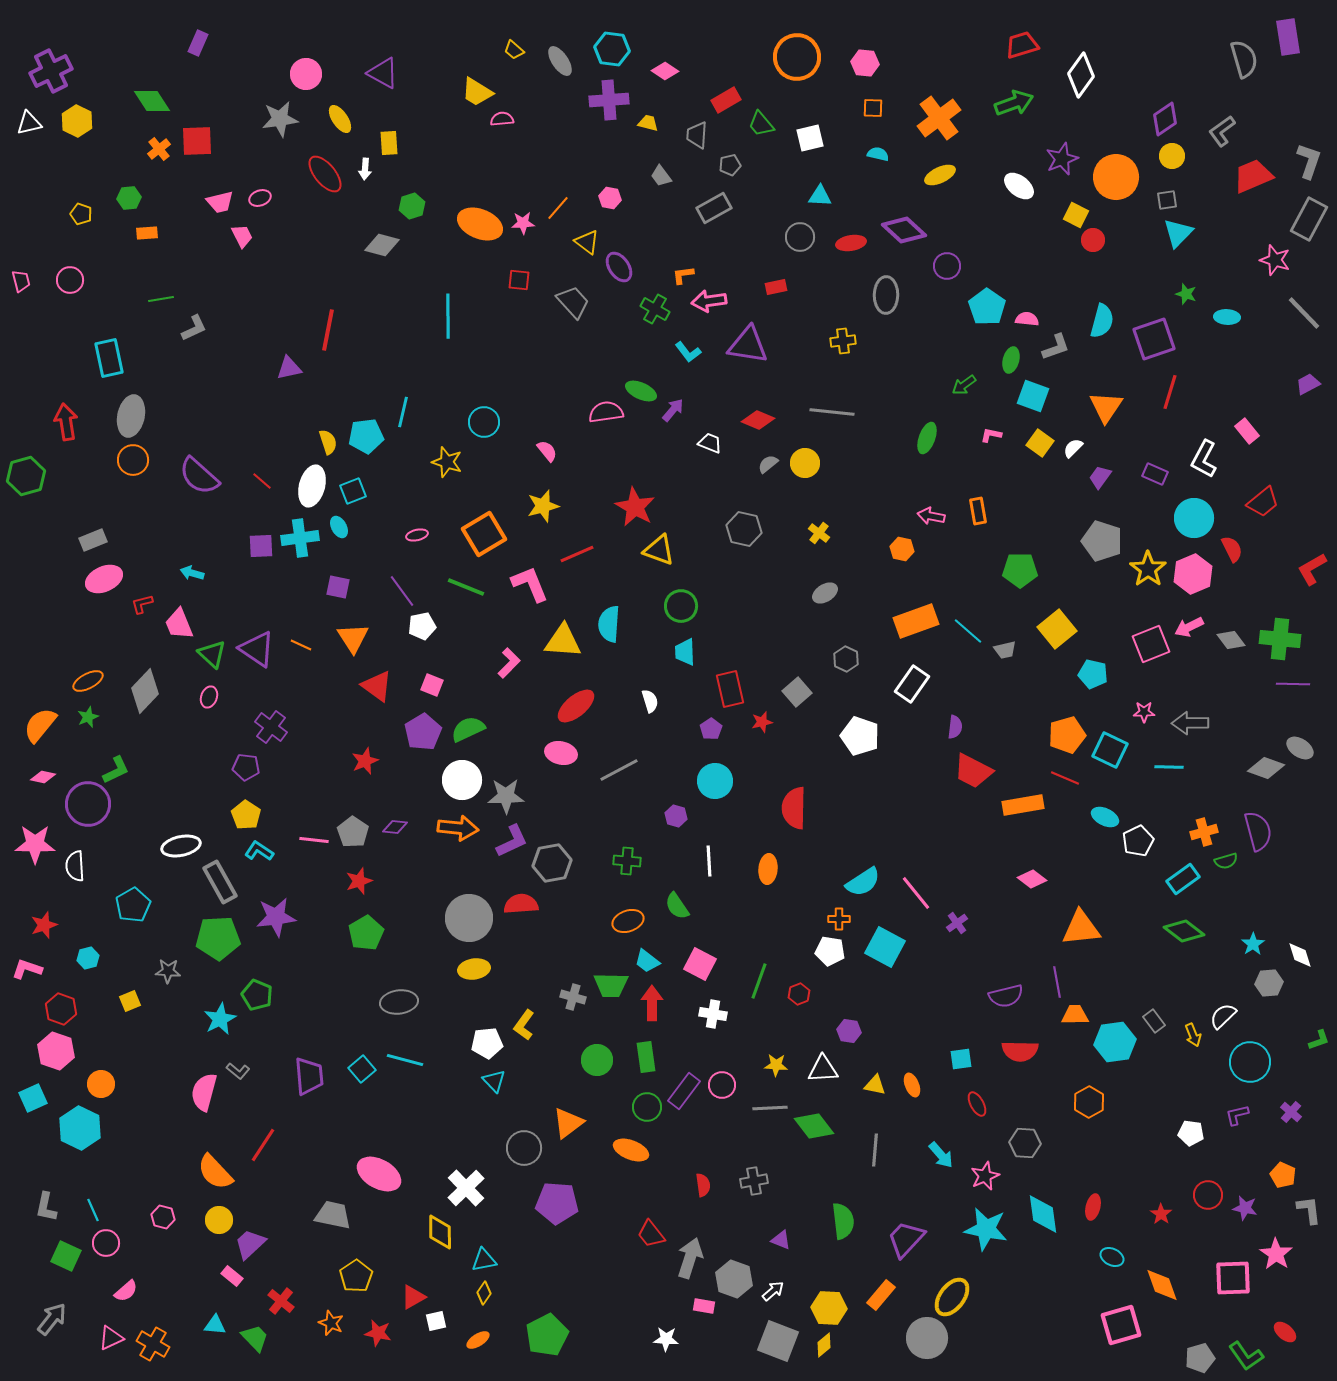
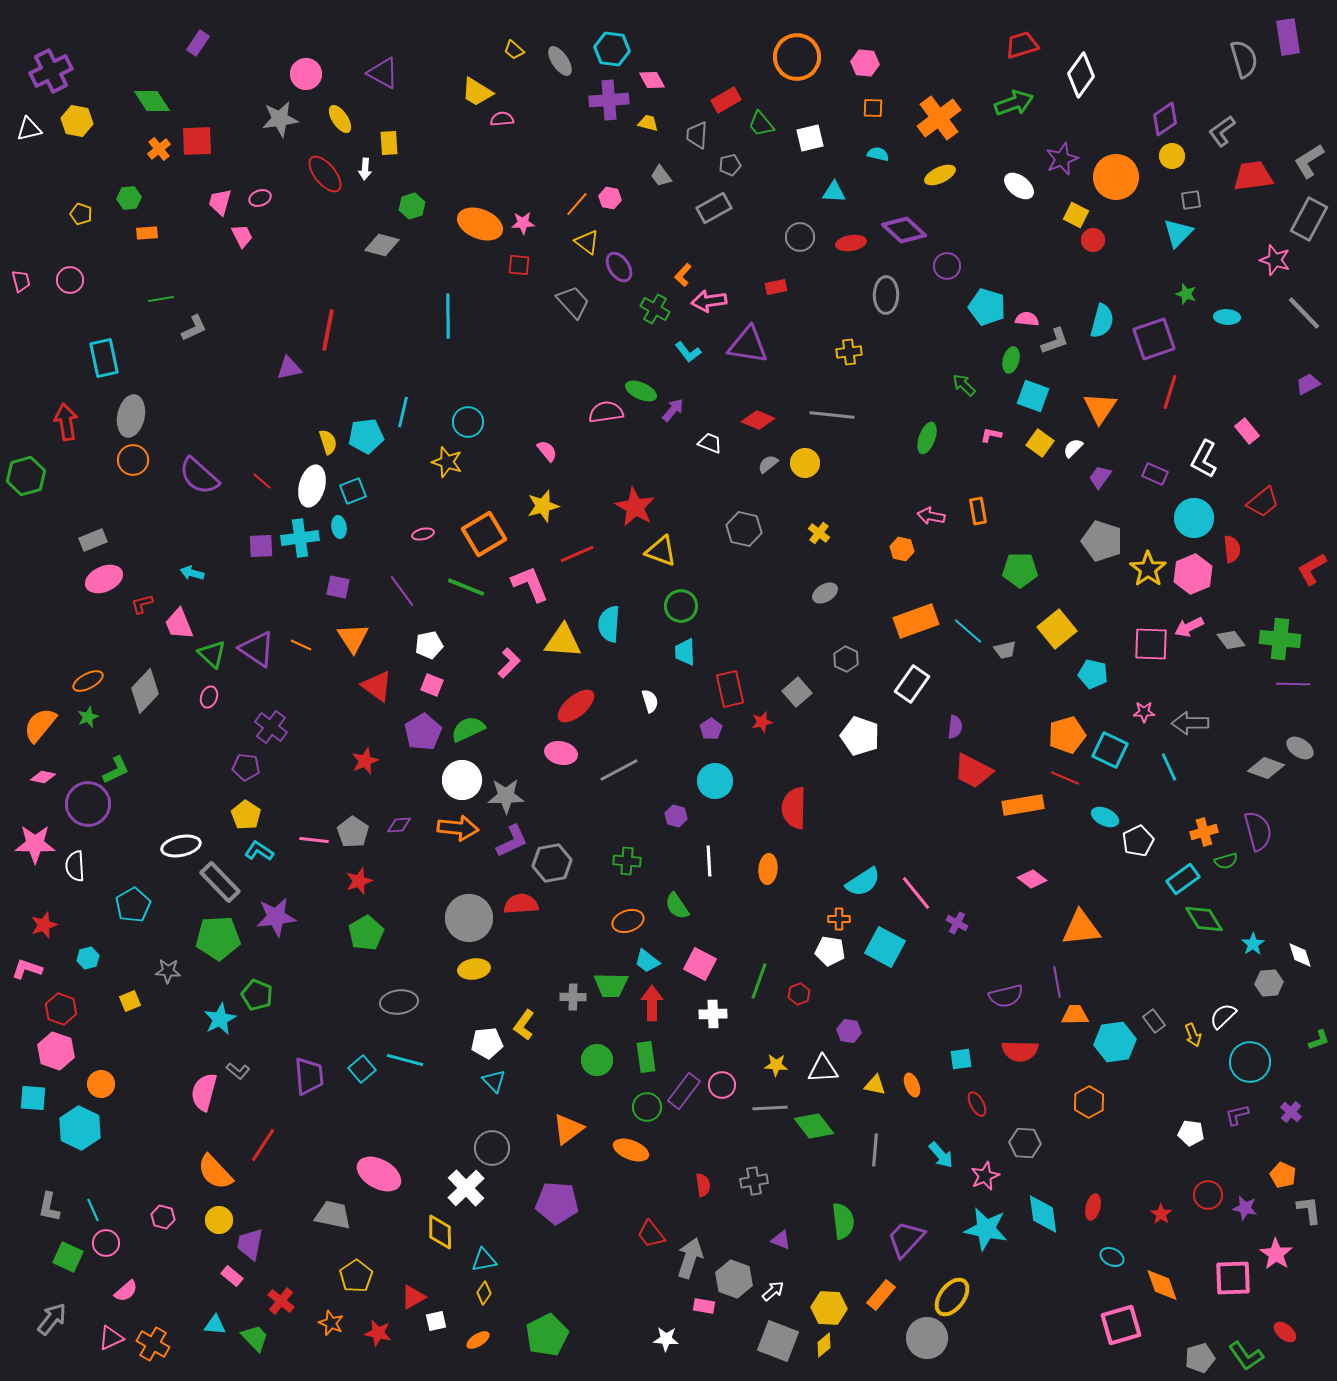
purple rectangle at (198, 43): rotated 10 degrees clockwise
pink diamond at (665, 71): moved 13 px left, 9 px down; rotated 28 degrees clockwise
yellow hexagon at (77, 121): rotated 16 degrees counterclockwise
white triangle at (29, 123): moved 6 px down
gray L-shape at (1309, 161): rotated 141 degrees counterclockwise
red trapezoid at (1253, 176): rotated 15 degrees clockwise
cyan triangle at (820, 196): moved 14 px right, 4 px up
gray square at (1167, 200): moved 24 px right
pink trapezoid at (220, 202): rotated 120 degrees clockwise
orange line at (558, 208): moved 19 px right, 4 px up
orange L-shape at (683, 275): rotated 40 degrees counterclockwise
red square at (519, 280): moved 15 px up
cyan pentagon at (987, 307): rotated 18 degrees counterclockwise
yellow cross at (843, 341): moved 6 px right, 11 px down
gray L-shape at (1056, 347): moved 1 px left, 6 px up
cyan rectangle at (109, 358): moved 5 px left
green arrow at (964, 385): rotated 80 degrees clockwise
orange triangle at (1106, 407): moved 6 px left, 1 px down
gray line at (832, 412): moved 3 px down
cyan circle at (484, 422): moved 16 px left
cyan ellipse at (339, 527): rotated 20 degrees clockwise
pink ellipse at (417, 535): moved 6 px right, 1 px up
red semicircle at (1232, 549): rotated 20 degrees clockwise
yellow triangle at (659, 550): moved 2 px right, 1 px down
white pentagon at (422, 626): moved 7 px right, 19 px down
pink square at (1151, 644): rotated 24 degrees clockwise
cyan line at (1169, 767): rotated 64 degrees clockwise
purple diamond at (395, 827): moved 4 px right, 2 px up; rotated 10 degrees counterclockwise
gray rectangle at (220, 882): rotated 15 degrees counterclockwise
purple cross at (957, 923): rotated 25 degrees counterclockwise
green diamond at (1184, 931): moved 20 px right, 12 px up; rotated 21 degrees clockwise
gray cross at (573, 997): rotated 15 degrees counterclockwise
white cross at (713, 1014): rotated 12 degrees counterclockwise
cyan square at (33, 1098): rotated 28 degrees clockwise
orange triangle at (568, 1123): moved 6 px down
gray circle at (524, 1148): moved 32 px left
gray L-shape at (46, 1207): moved 3 px right
purple trapezoid at (250, 1244): rotated 36 degrees counterclockwise
green square at (66, 1256): moved 2 px right, 1 px down
